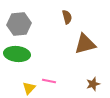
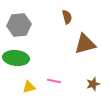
gray hexagon: moved 1 px down
green ellipse: moved 1 px left, 4 px down
pink line: moved 5 px right
yellow triangle: moved 1 px up; rotated 32 degrees clockwise
